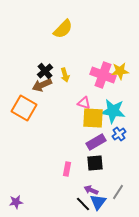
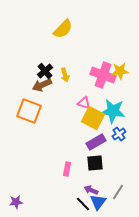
orange square: moved 5 px right, 3 px down; rotated 10 degrees counterclockwise
yellow square: rotated 25 degrees clockwise
